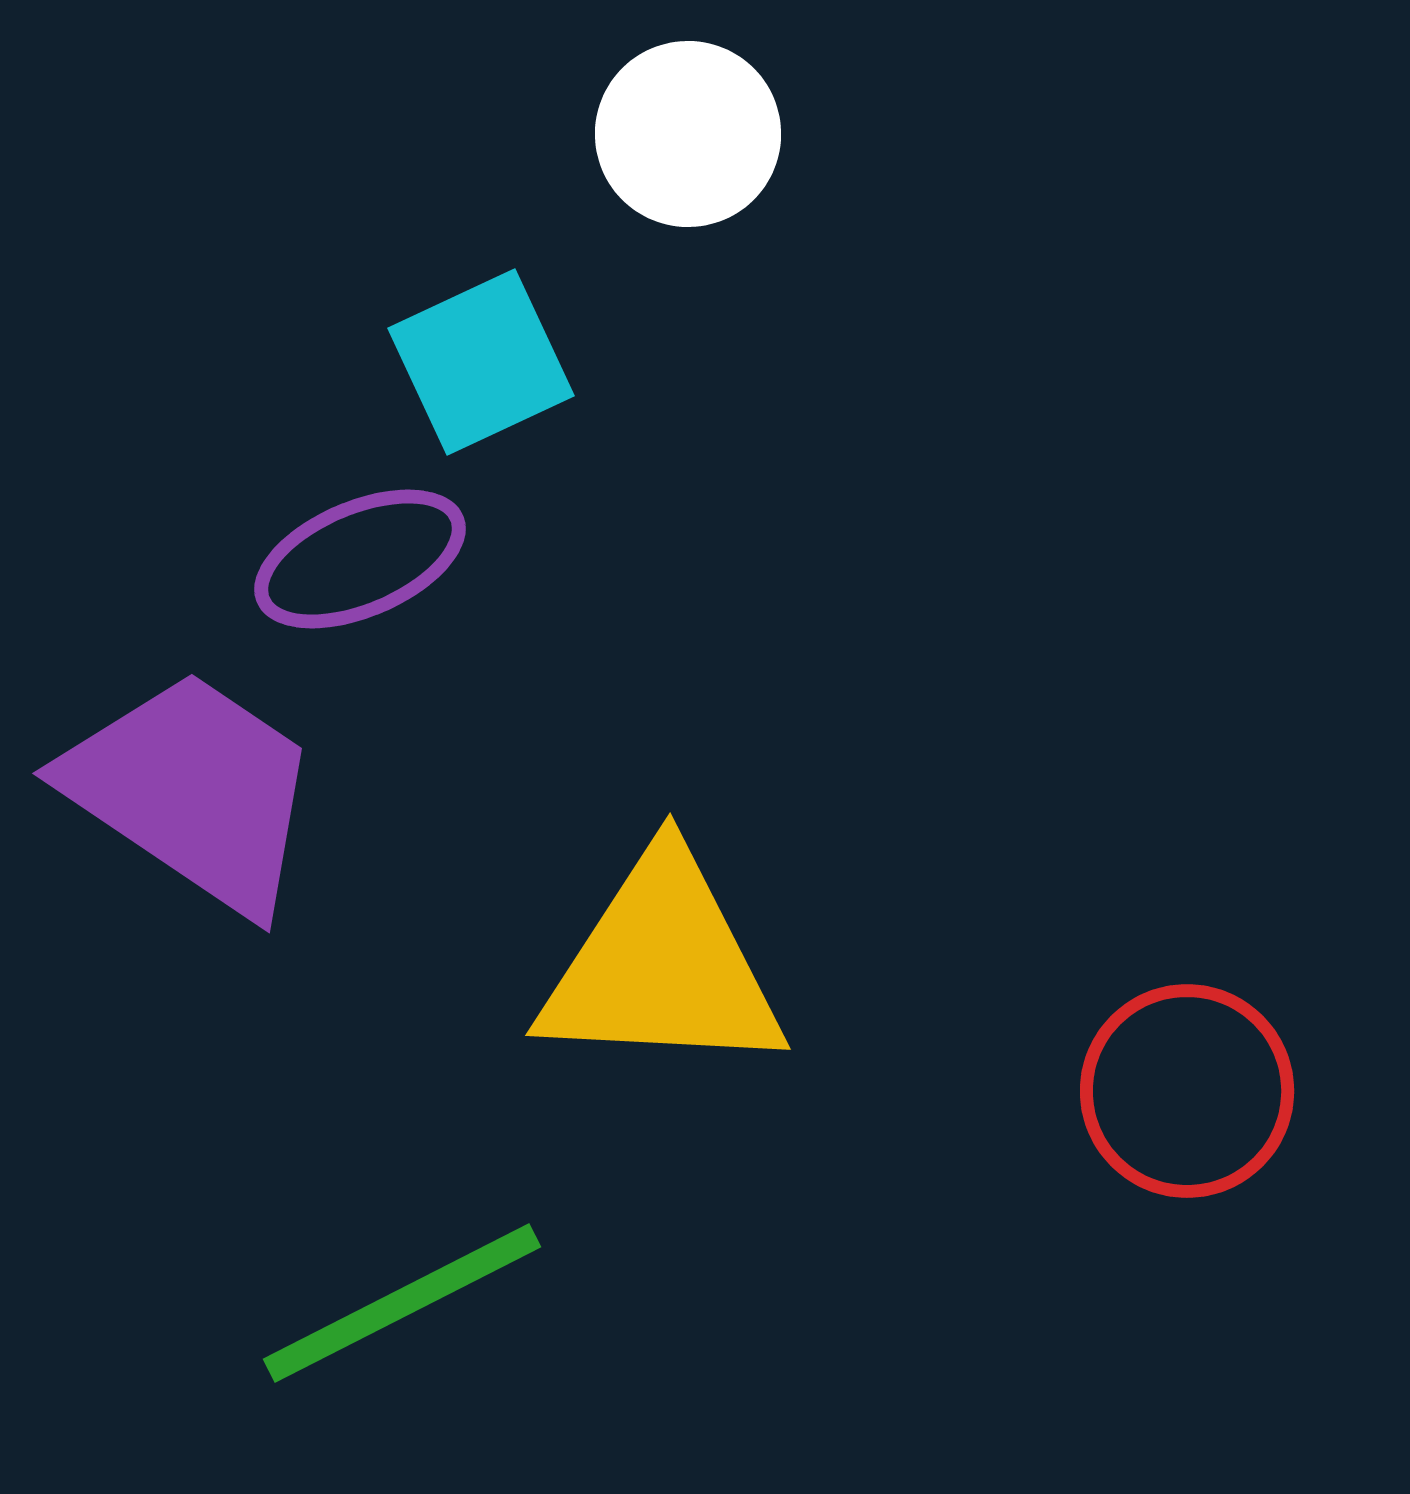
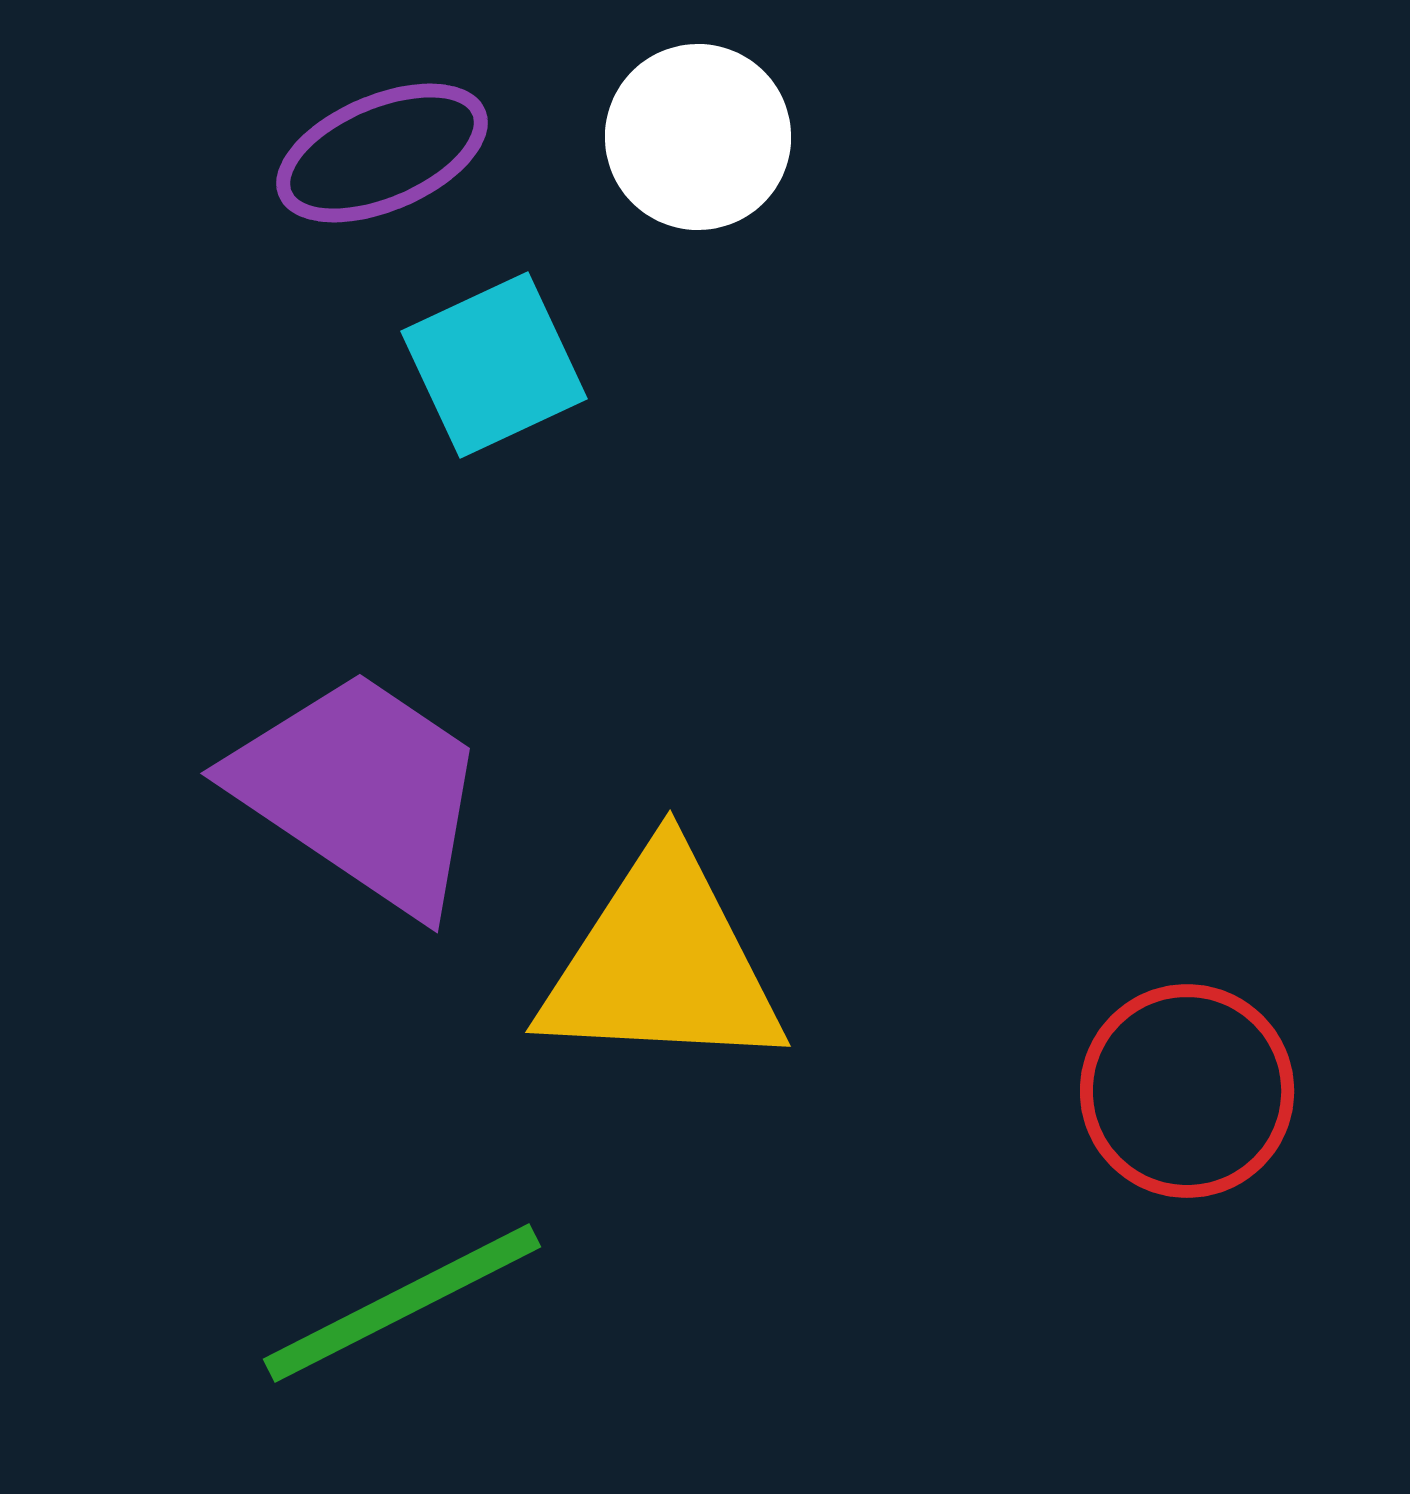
white circle: moved 10 px right, 3 px down
cyan square: moved 13 px right, 3 px down
purple ellipse: moved 22 px right, 406 px up
purple trapezoid: moved 168 px right
yellow triangle: moved 3 px up
